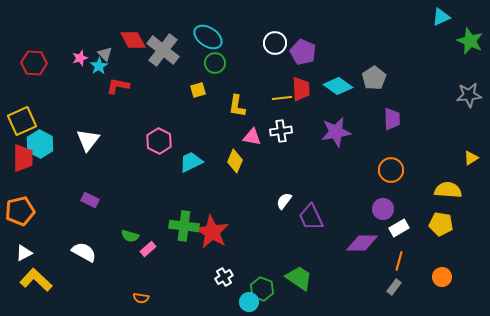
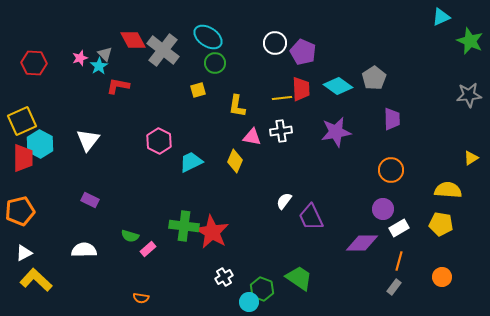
white semicircle at (84, 252): moved 2 px up; rotated 30 degrees counterclockwise
